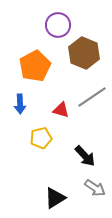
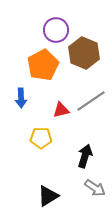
purple circle: moved 2 px left, 5 px down
orange pentagon: moved 8 px right, 1 px up
gray line: moved 1 px left, 4 px down
blue arrow: moved 1 px right, 6 px up
red triangle: rotated 30 degrees counterclockwise
yellow pentagon: rotated 15 degrees clockwise
black arrow: rotated 120 degrees counterclockwise
black triangle: moved 7 px left, 2 px up
